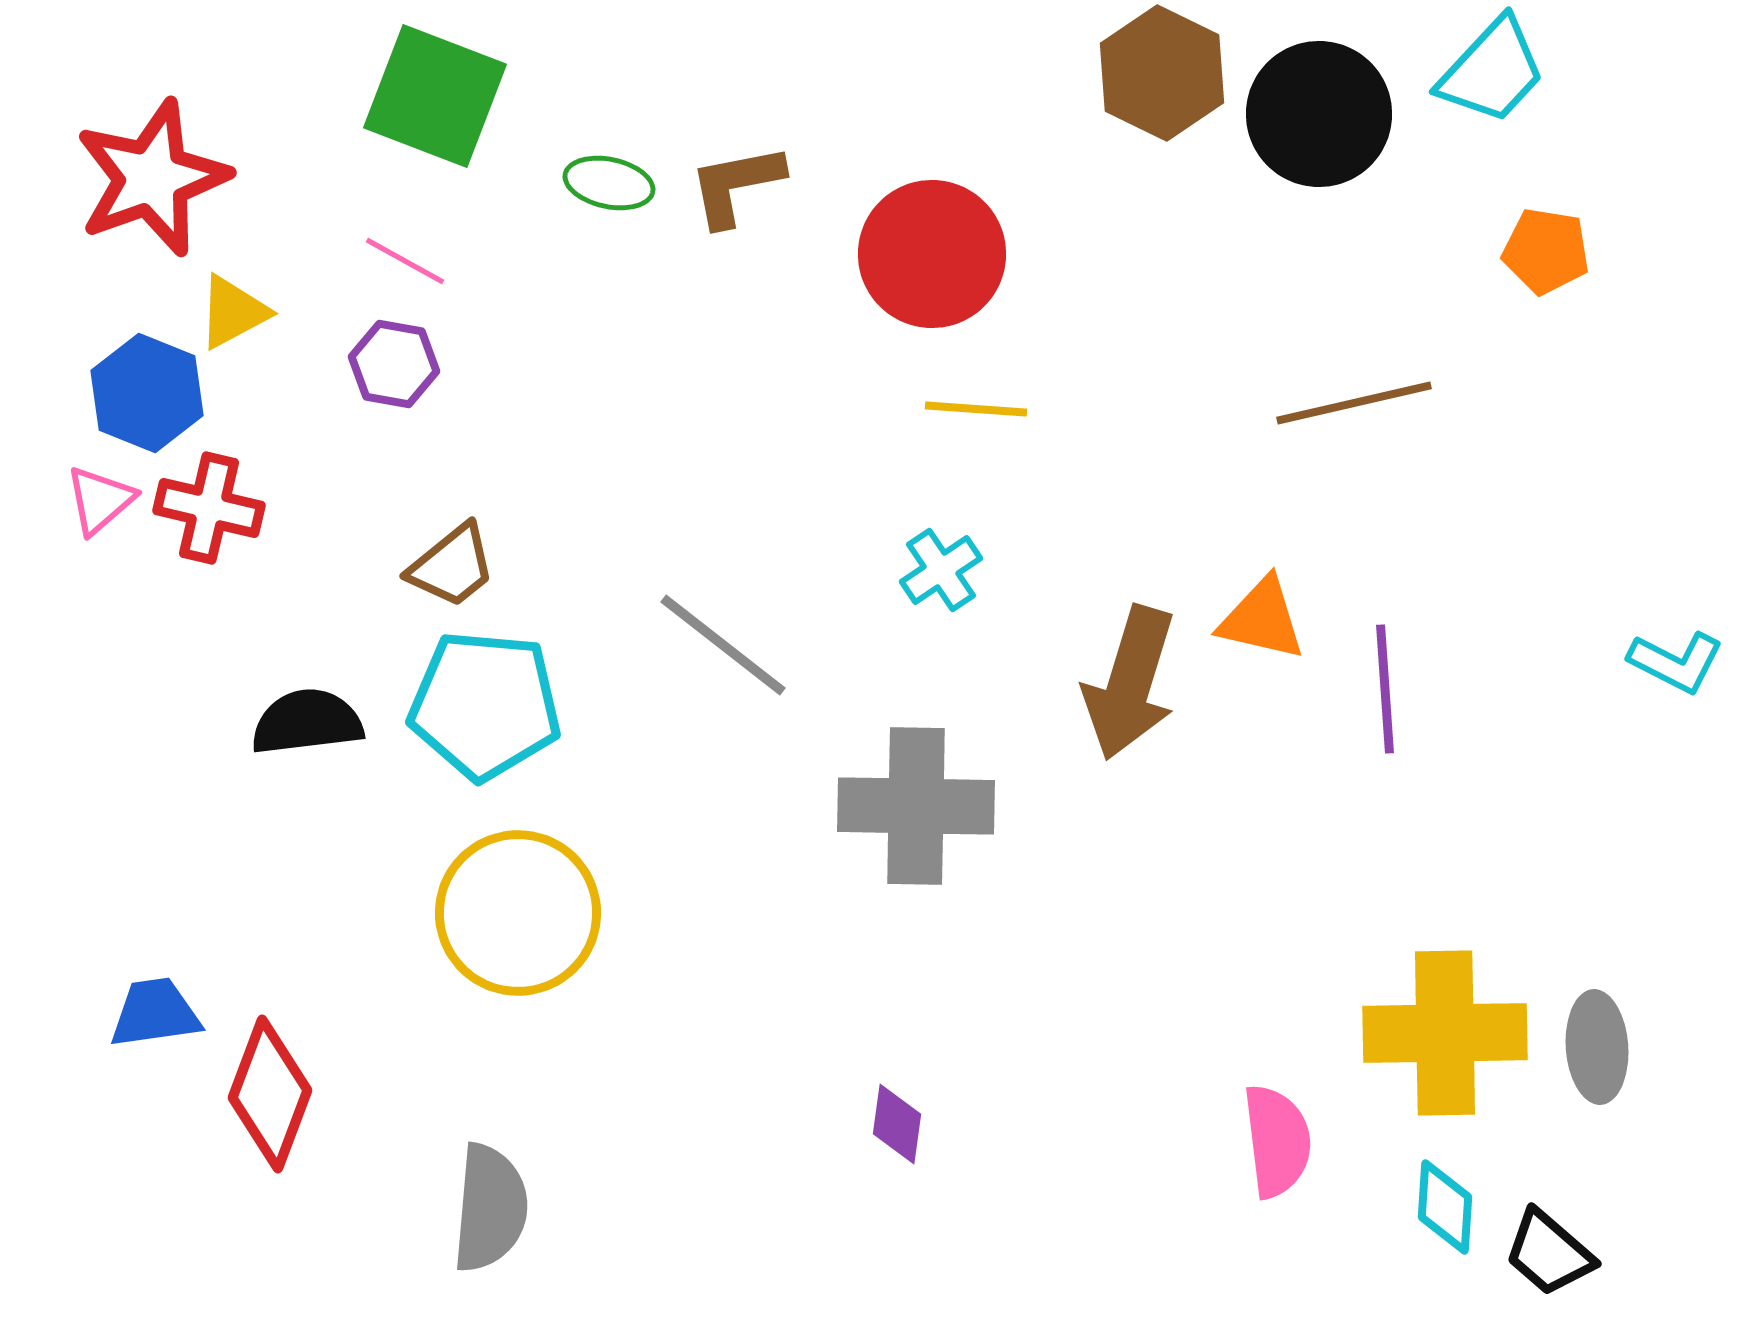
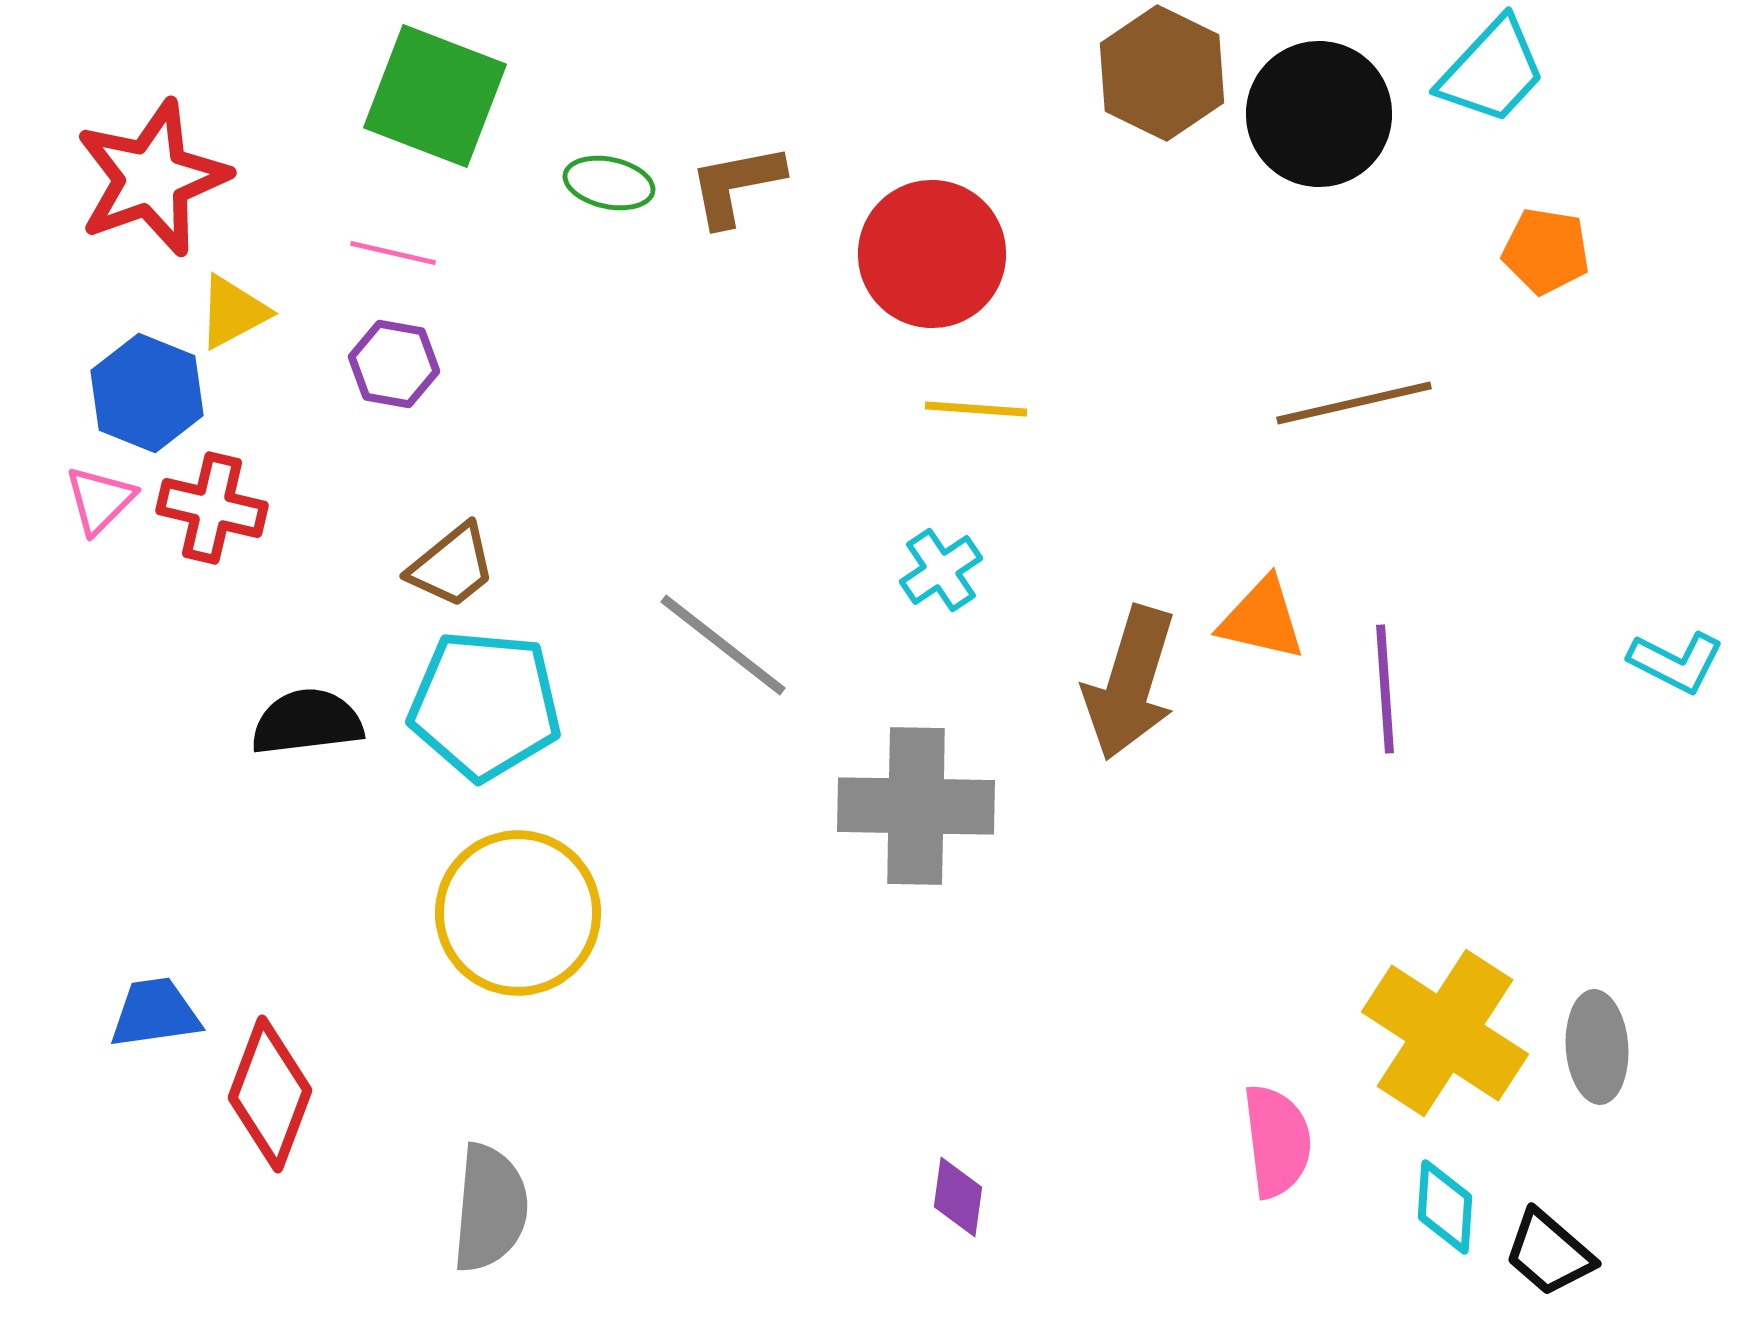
pink line: moved 12 px left, 8 px up; rotated 16 degrees counterclockwise
pink triangle: rotated 4 degrees counterclockwise
red cross: moved 3 px right
yellow cross: rotated 34 degrees clockwise
purple diamond: moved 61 px right, 73 px down
